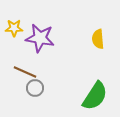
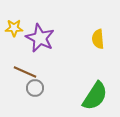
purple star: rotated 16 degrees clockwise
